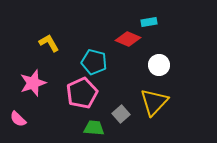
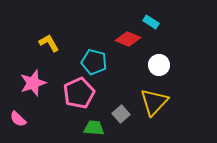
cyan rectangle: moved 2 px right; rotated 42 degrees clockwise
pink pentagon: moved 3 px left
